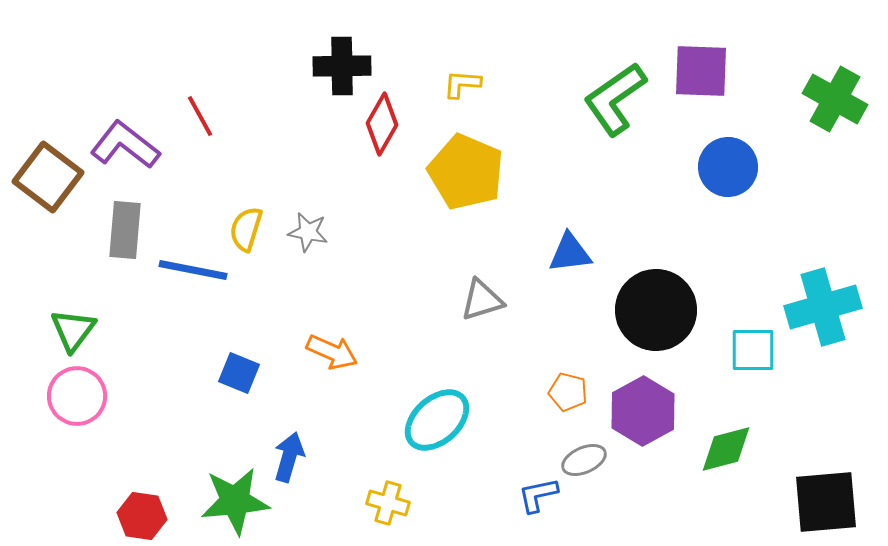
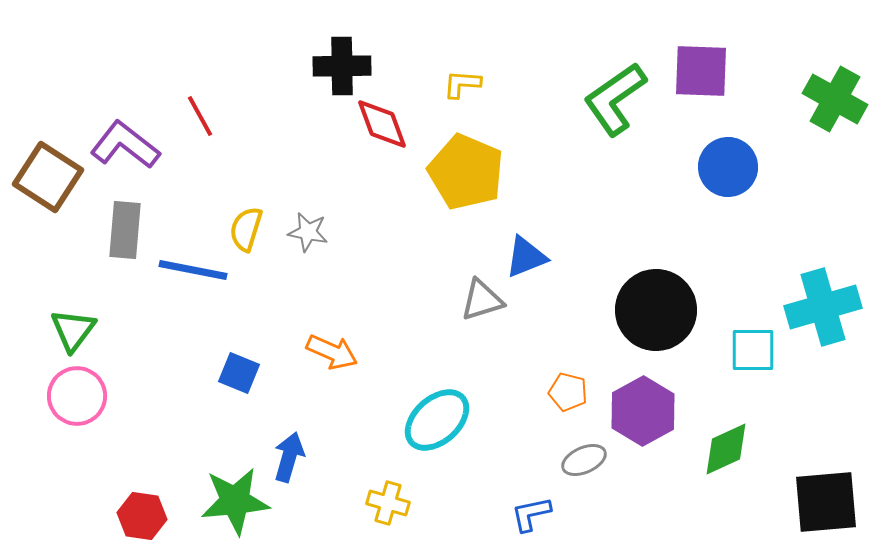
red diamond: rotated 50 degrees counterclockwise
brown square: rotated 4 degrees counterclockwise
blue triangle: moved 44 px left, 4 px down; rotated 15 degrees counterclockwise
green diamond: rotated 10 degrees counterclockwise
blue L-shape: moved 7 px left, 19 px down
